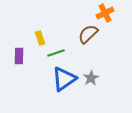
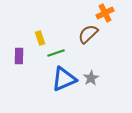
blue triangle: rotated 12 degrees clockwise
